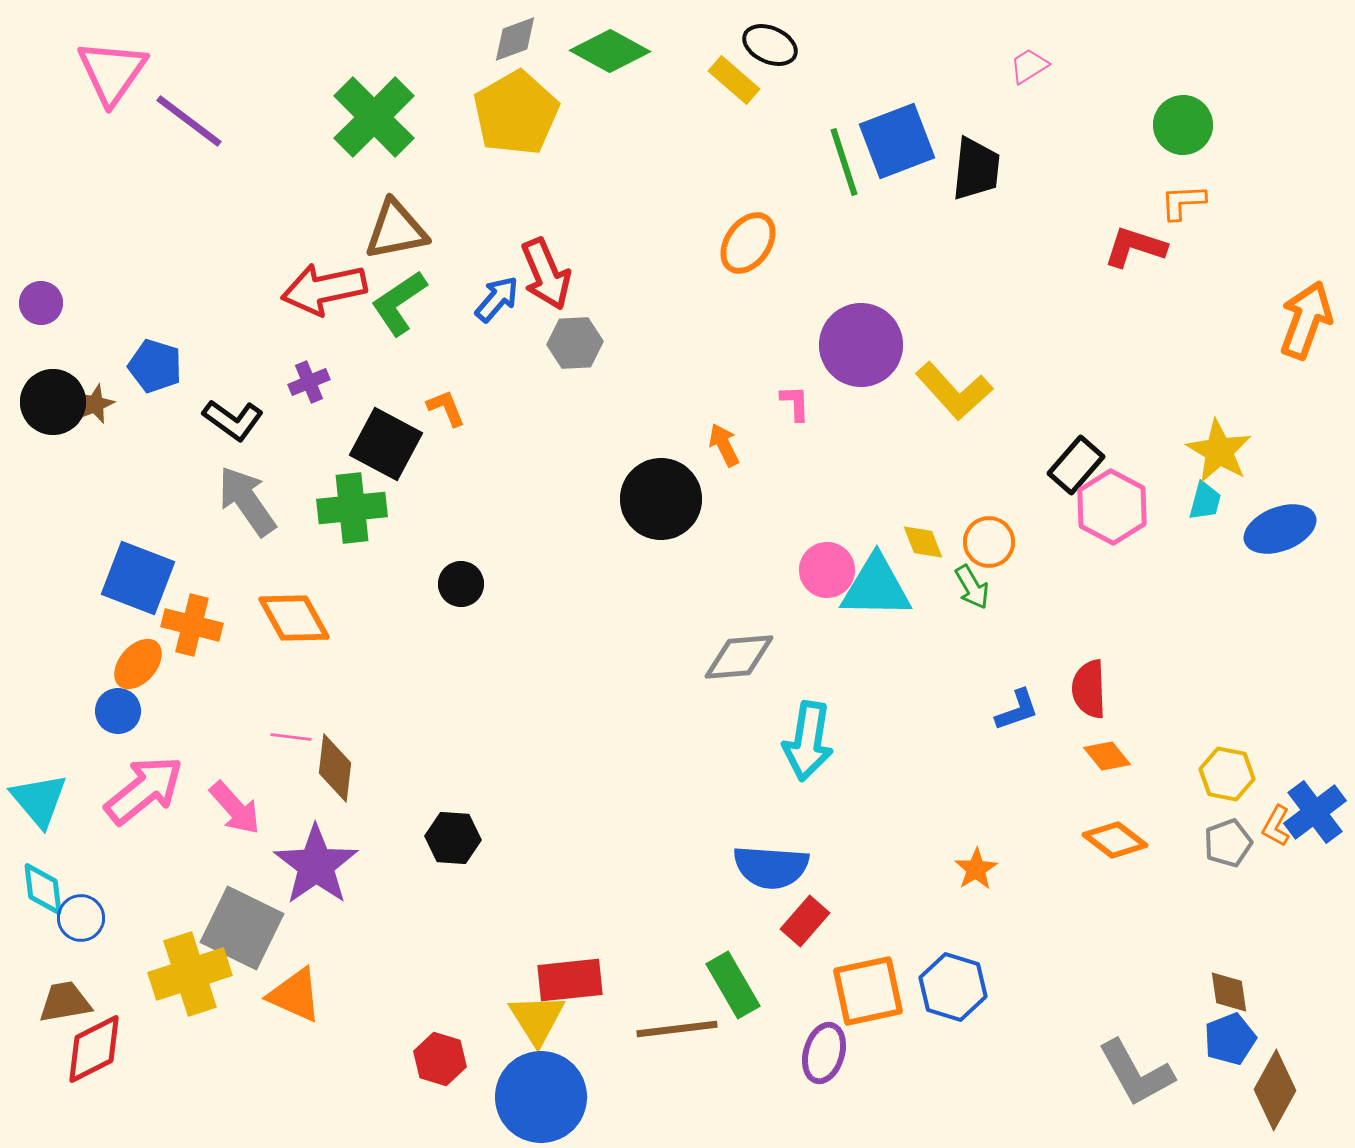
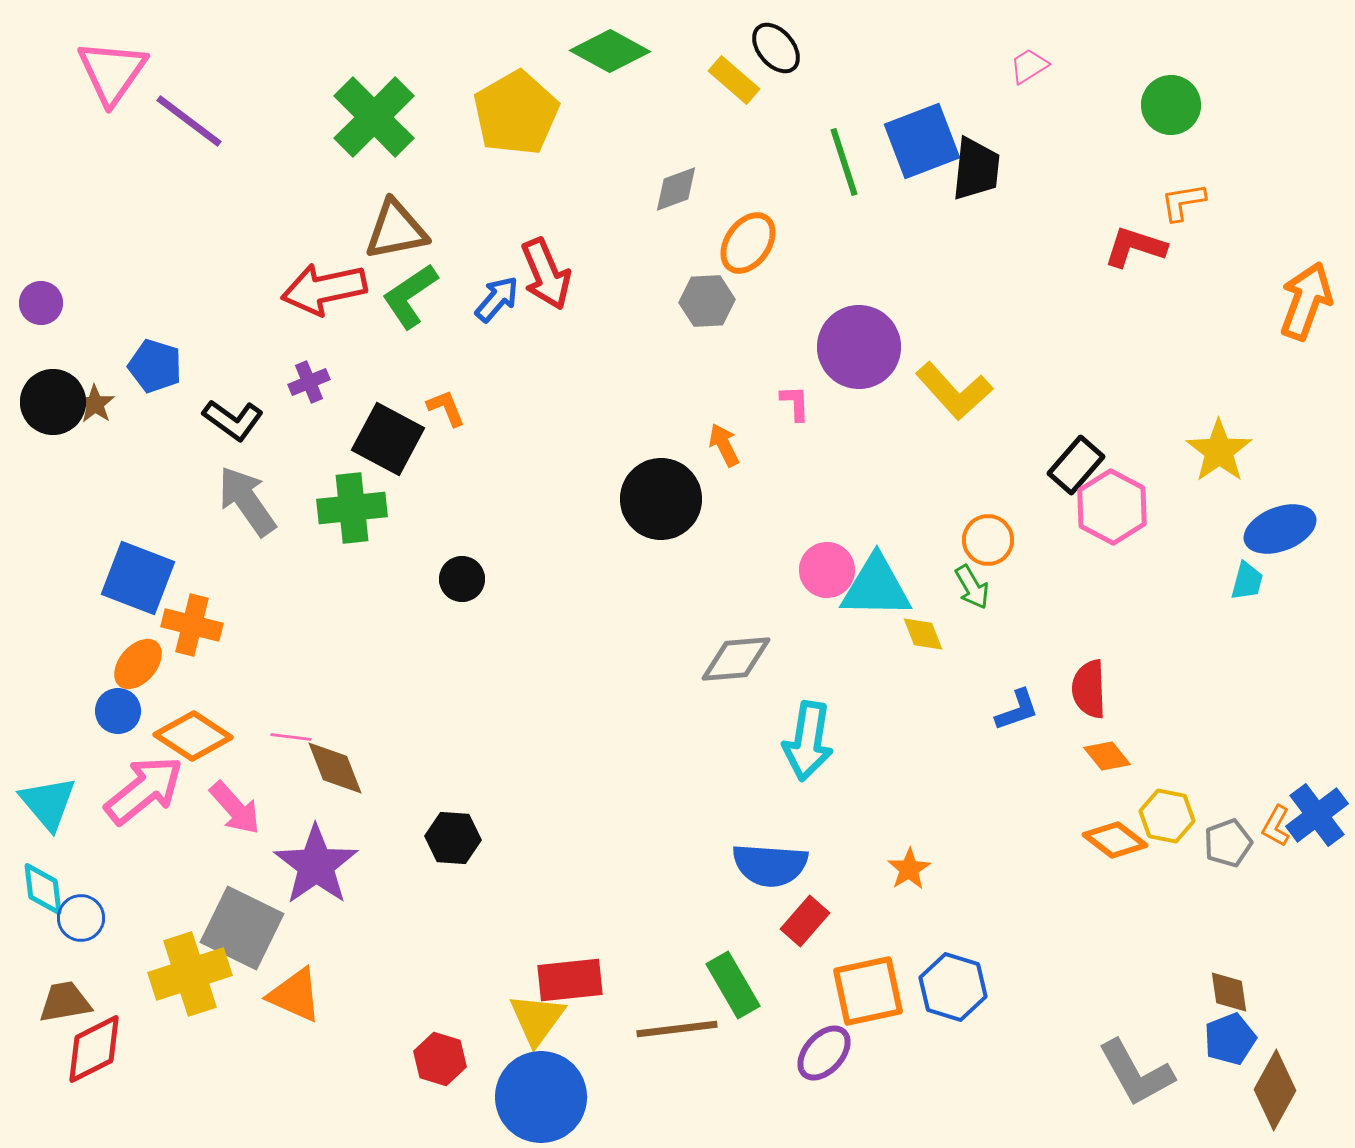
gray diamond at (515, 39): moved 161 px right, 150 px down
black ellipse at (770, 45): moved 6 px right, 3 px down; rotated 26 degrees clockwise
green circle at (1183, 125): moved 12 px left, 20 px up
blue square at (897, 141): moved 25 px right
orange L-shape at (1183, 202): rotated 6 degrees counterclockwise
green L-shape at (399, 303): moved 11 px right, 7 px up
orange arrow at (1306, 320): moved 19 px up
gray hexagon at (575, 343): moved 132 px right, 42 px up
purple circle at (861, 345): moved 2 px left, 2 px down
brown star at (95, 404): rotated 15 degrees counterclockwise
black square at (386, 444): moved 2 px right, 5 px up
yellow star at (1219, 451): rotated 6 degrees clockwise
cyan trapezoid at (1205, 501): moved 42 px right, 80 px down
yellow diamond at (923, 542): moved 92 px down
orange circle at (989, 542): moved 1 px left, 2 px up
black circle at (461, 584): moved 1 px right, 5 px up
orange diamond at (294, 618): moved 101 px left, 118 px down; rotated 28 degrees counterclockwise
gray diamond at (739, 657): moved 3 px left, 2 px down
brown diamond at (335, 768): rotated 28 degrees counterclockwise
yellow hexagon at (1227, 774): moved 60 px left, 42 px down
cyan triangle at (39, 800): moved 9 px right, 3 px down
blue cross at (1315, 812): moved 2 px right, 3 px down
blue semicircle at (771, 867): moved 1 px left, 2 px up
orange star at (976, 869): moved 67 px left
yellow triangle at (537, 1019): rotated 8 degrees clockwise
purple ellipse at (824, 1053): rotated 26 degrees clockwise
